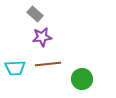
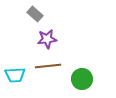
purple star: moved 5 px right, 2 px down
brown line: moved 2 px down
cyan trapezoid: moved 7 px down
